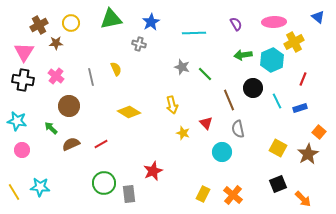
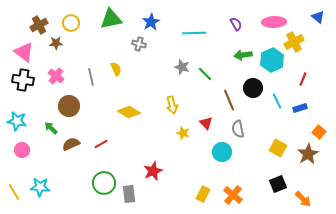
pink triangle at (24, 52): rotated 25 degrees counterclockwise
